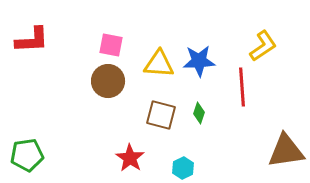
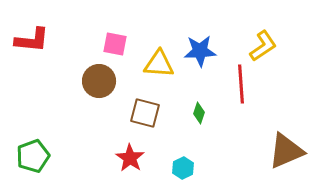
red L-shape: rotated 9 degrees clockwise
pink square: moved 4 px right, 1 px up
blue star: moved 1 px right, 10 px up
brown circle: moved 9 px left
red line: moved 1 px left, 3 px up
brown square: moved 16 px left, 2 px up
brown triangle: rotated 15 degrees counterclockwise
green pentagon: moved 6 px right, 1 px down; rotated 12 degrees counterclockwise
